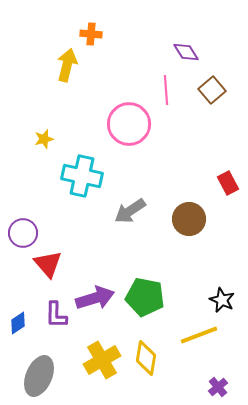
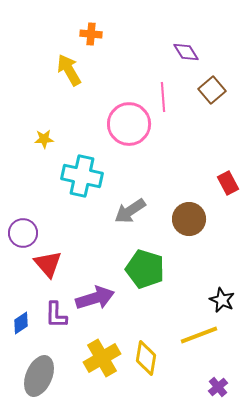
yellow arrow: moved 2 px right, 5 px down; rotated 44 degrees counterclockwise
pink line: moved 3 px left, 7 px down
yellow star: rotated 12 degrees clockwise
green pentagon: moved 28 px up; rotated 6 degrees clockwise
blue diamond: moved 3 px right
yellow cross: moved 2 px up
